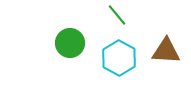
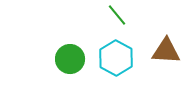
green circle: moved 16 px down
cyan hexagon: moved 3 px left
